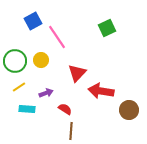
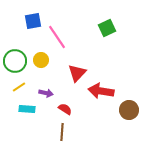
blue square: rotated 18 degrees clockwise
purple arrow: rotated 32 degrees clockwise
brown line: moved 9 px left, 1 px down
